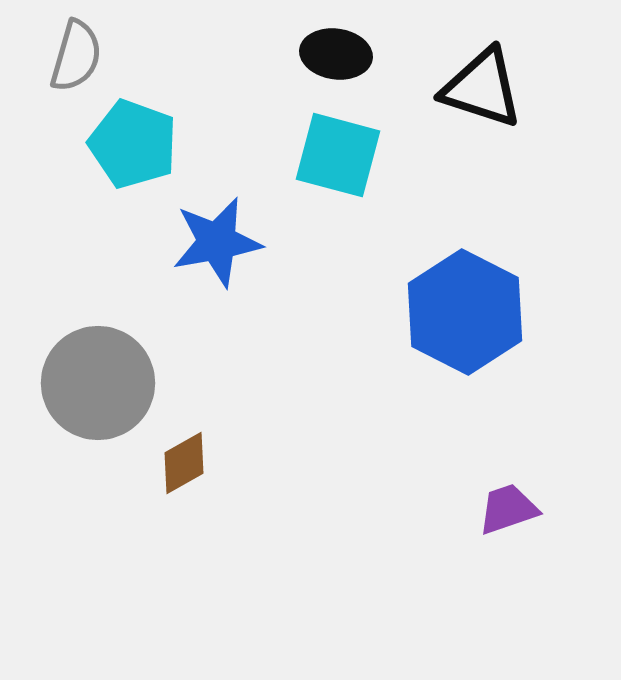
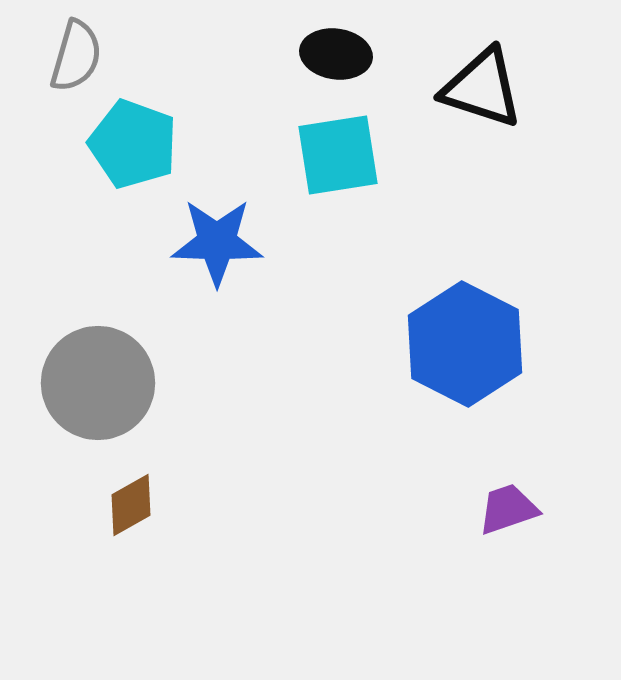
cyan square: rotated 24 degrees counterclockwise
blue star: rotated 12 degrees clockwise
blue hexagon: moved 32 px down
brown diamond: moved 53 px left, 42 px down
